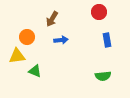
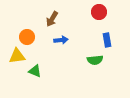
green semicircle: moved 8 px left, 16 px up
